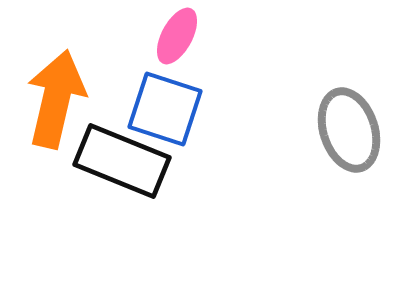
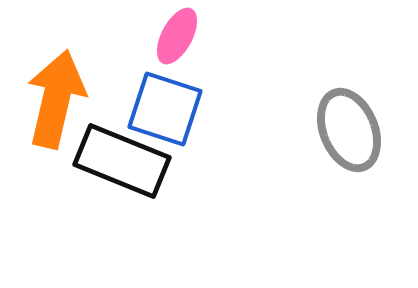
gray ellipse: rotated 4 degrees counterclockwise
